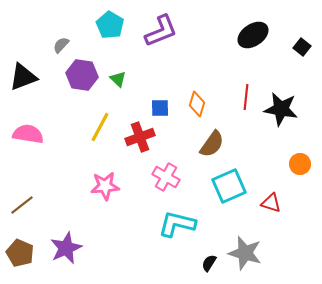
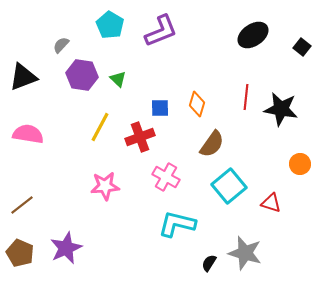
cyan square: rotated 16 degrees counterclockwise
